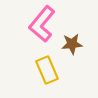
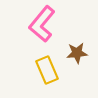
brown star: moved 5 px right, 9 px down
